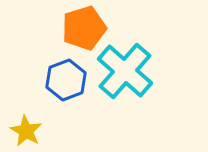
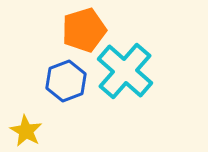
orange pentagon: moved 2 px down
blue hexagon: moved 1 px down
